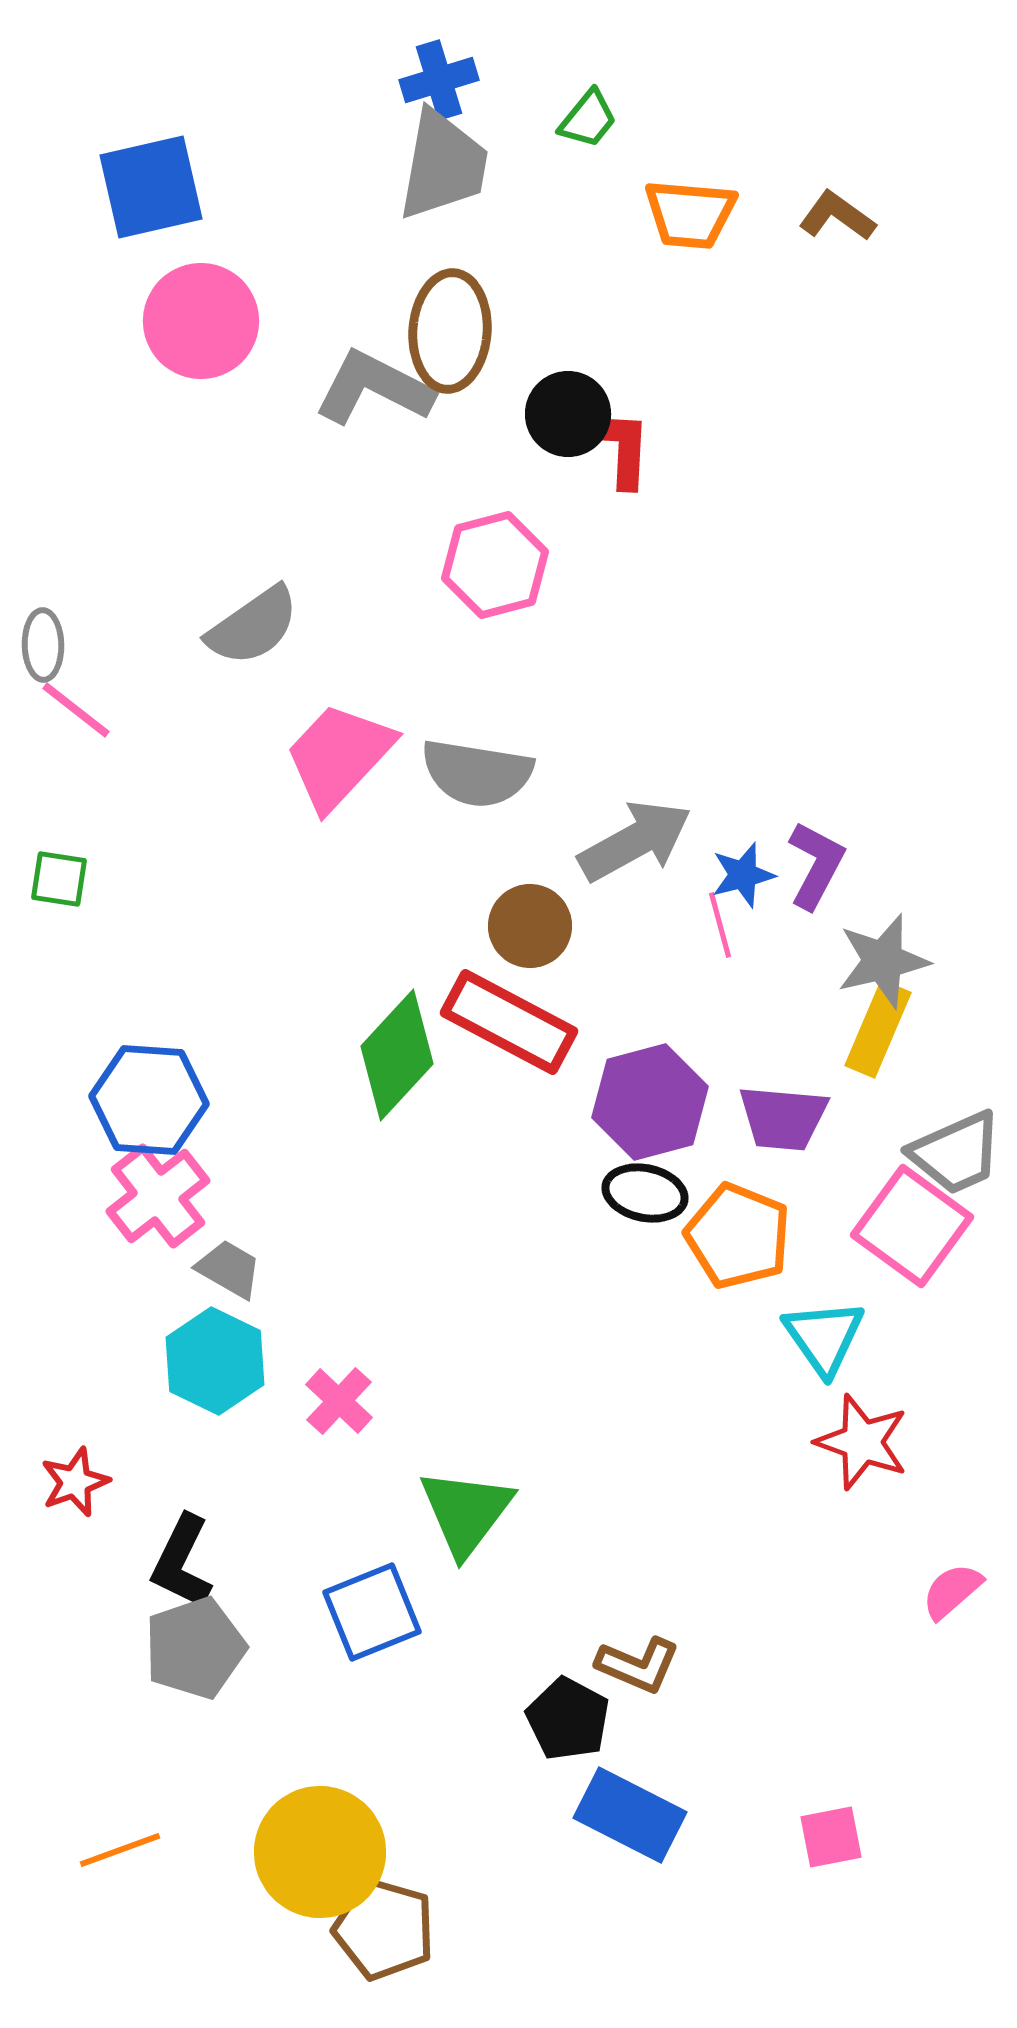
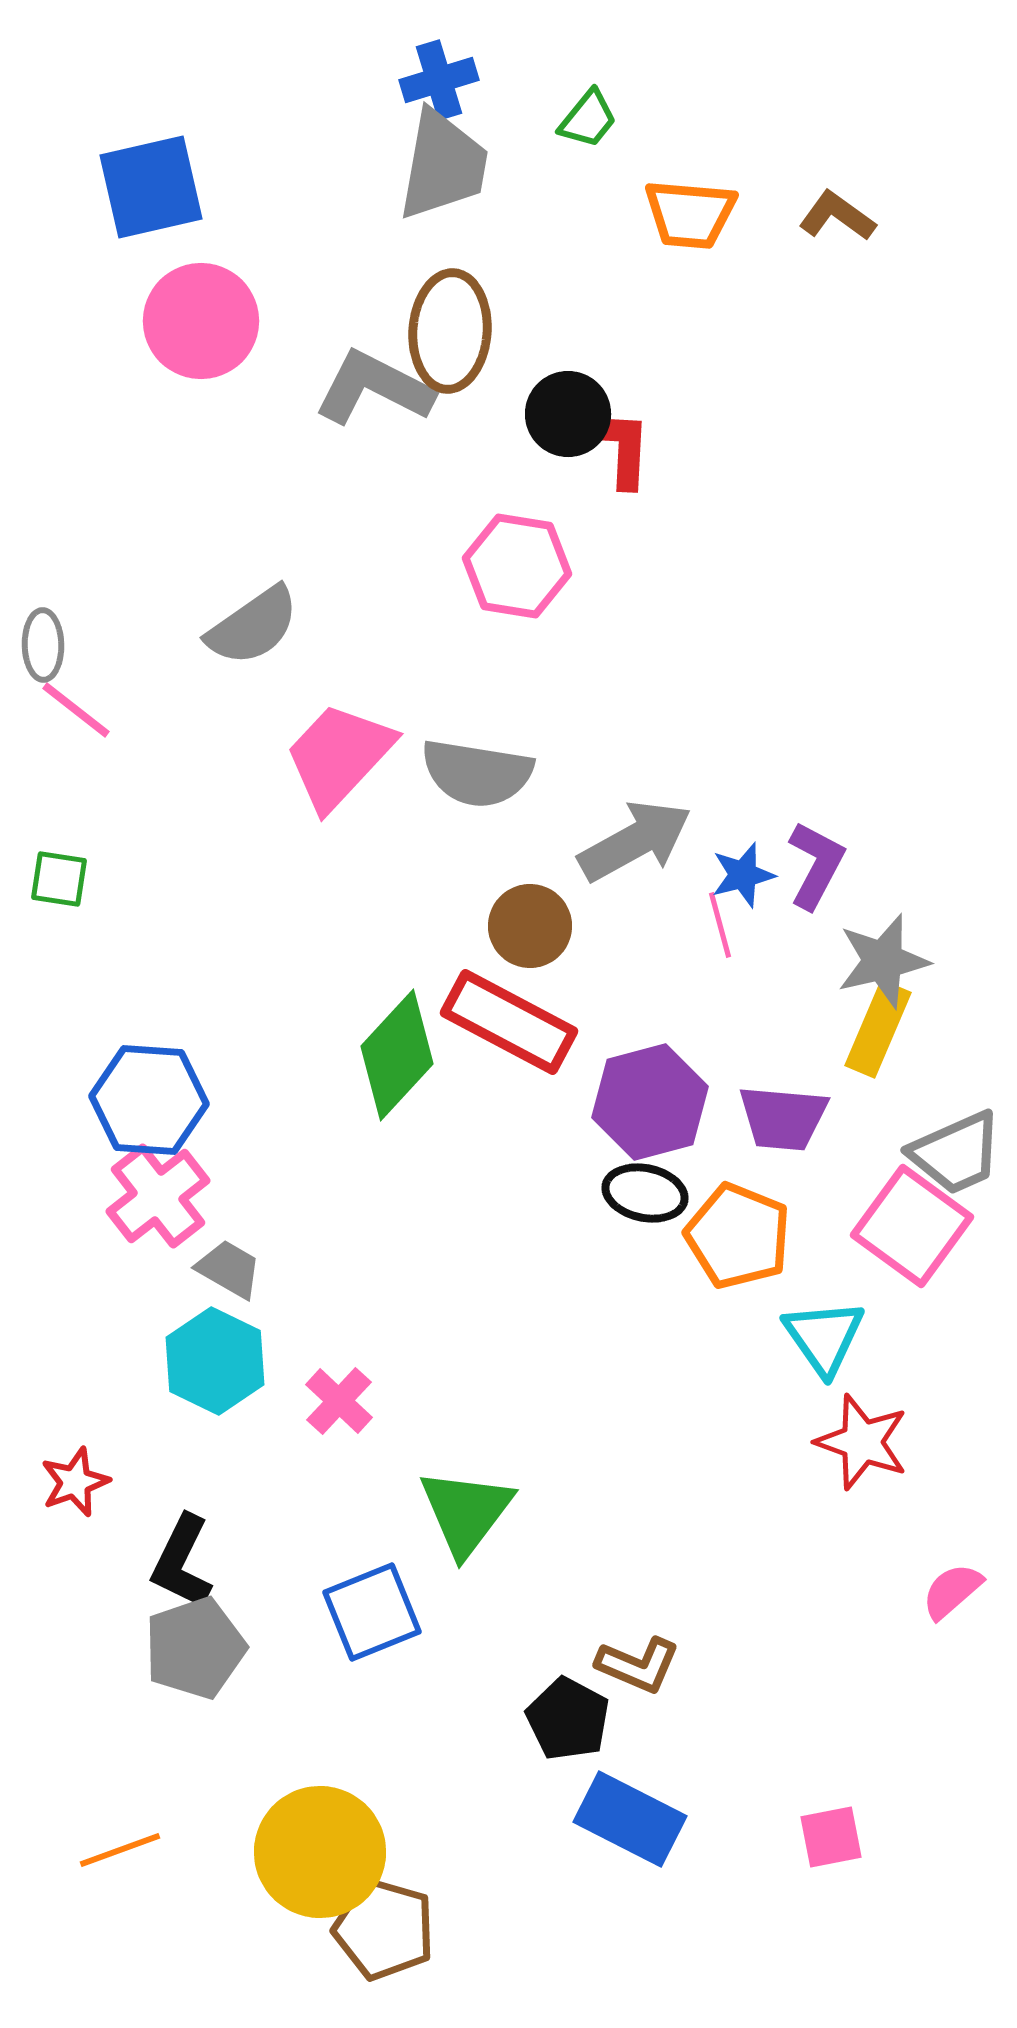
pink hexagon at (495, 565): moved 22 px right, 1 px down; rotated 24 degrees clockwise
blue rectangle at (630, 1815): moved 4 px down
